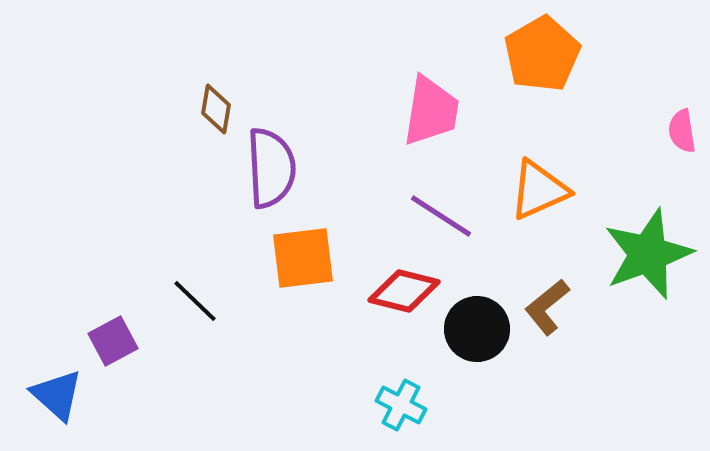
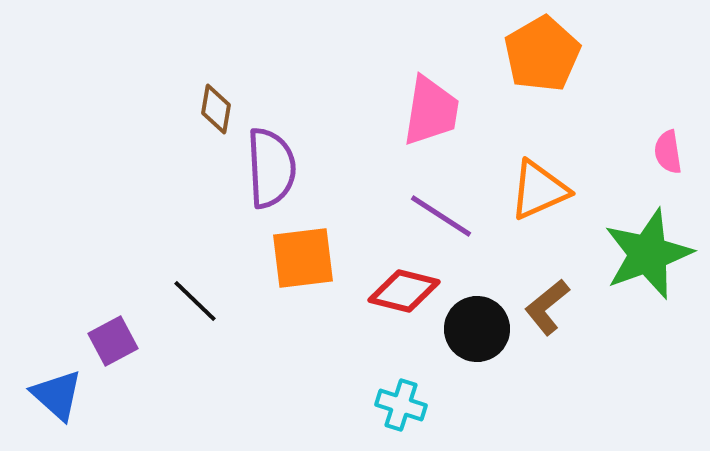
pink semicircle: moved 14 px left, 21 px down
cyan cross: rotated 9 degrees counterclockwise
